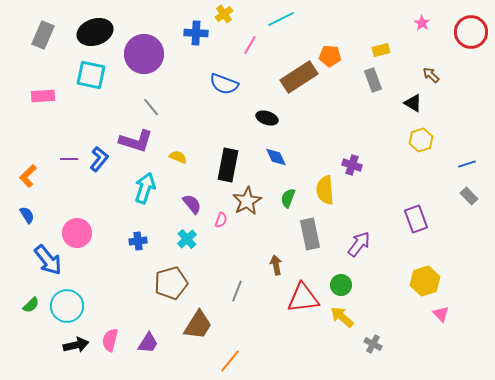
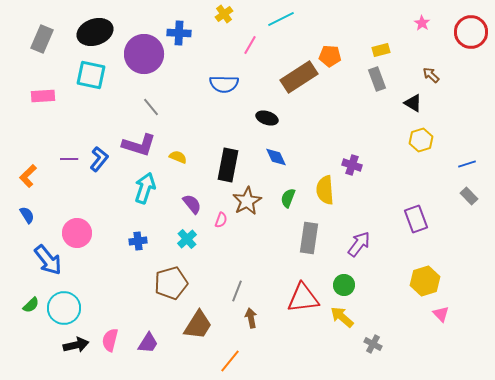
blue cross at (196, 33): moved 17 px left
gray rectangle at (43, 35): moved 1 px left, 4 px down
gray rectangle at (373, 80): moved 4 px right, 1 px up
blue semicircle at (224, 84): rotated 20 degrees counterclockwise
purple L-shape at (136, 141): moved 3 px right, 4 px down
gray rectangle at (310, 234): moved 1 px left, 4 px down; rotated 20 degrees clockwise
brown arrow at (276, 265): moved 25 px left, 53 px down
green circle at (341, 285): moved 3 px right
cyan circle at (67, 306): moved 3 px left, 2 px down
